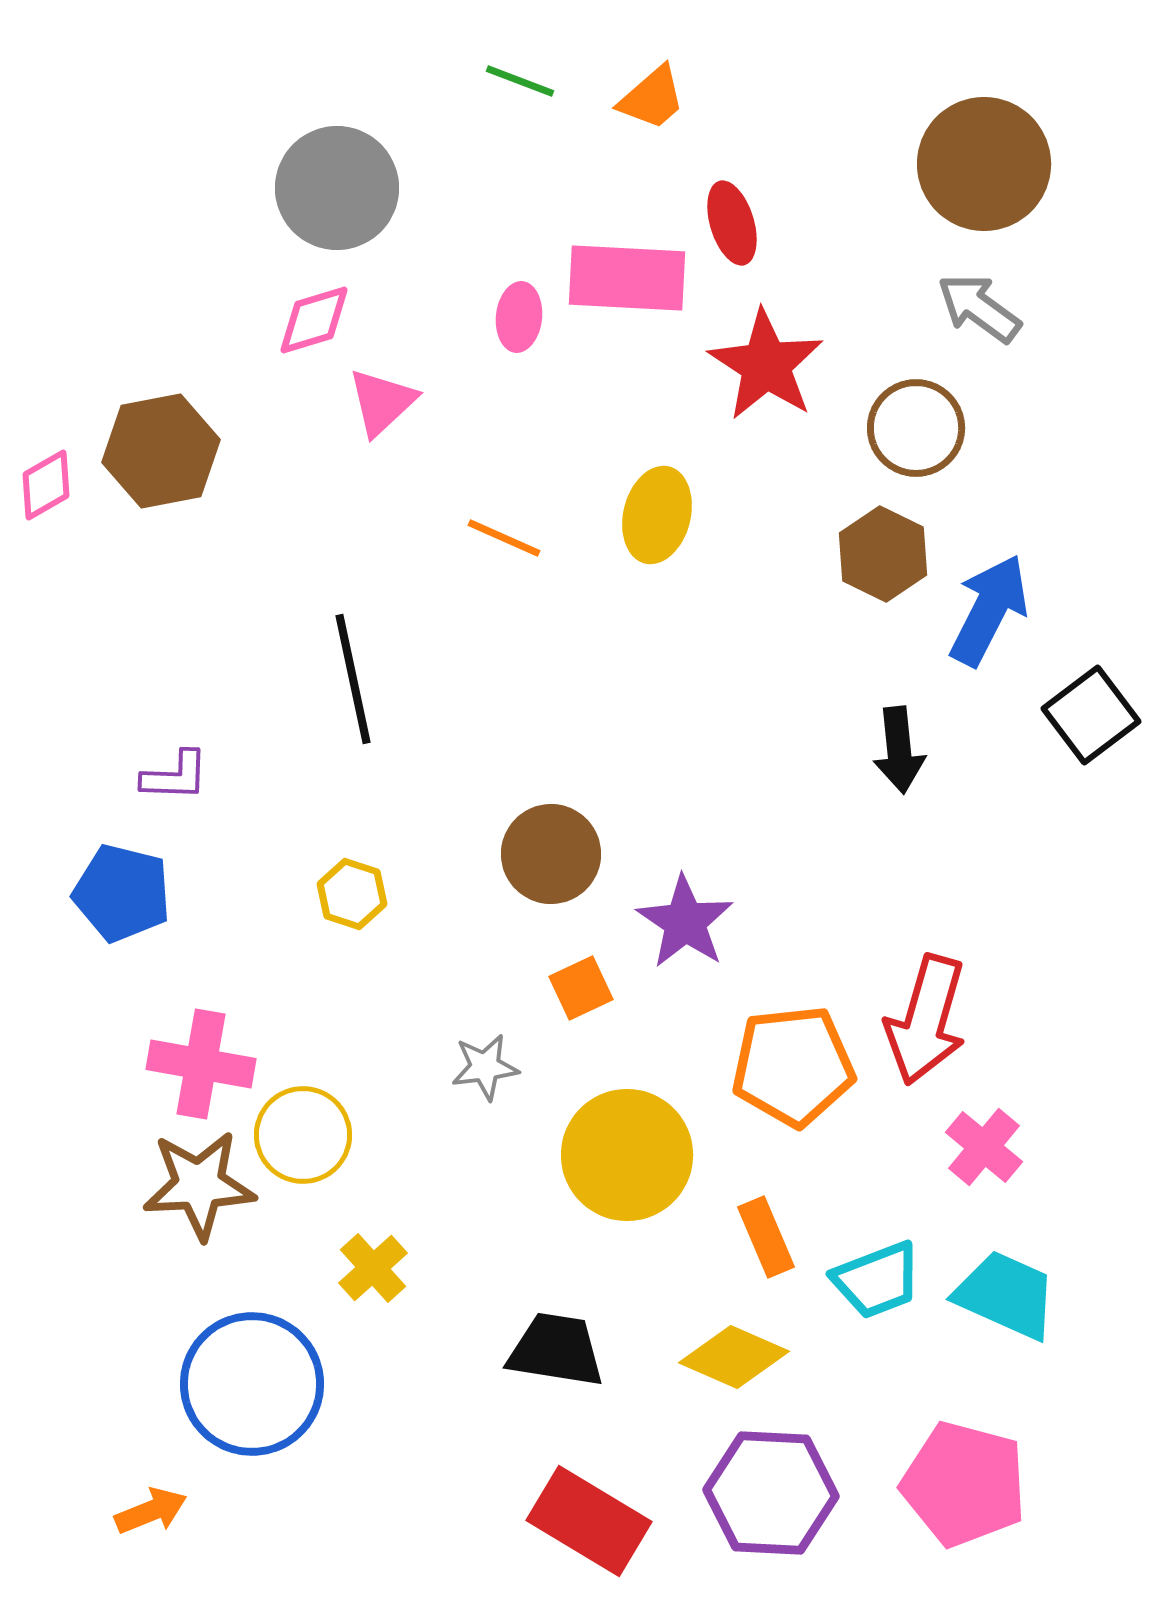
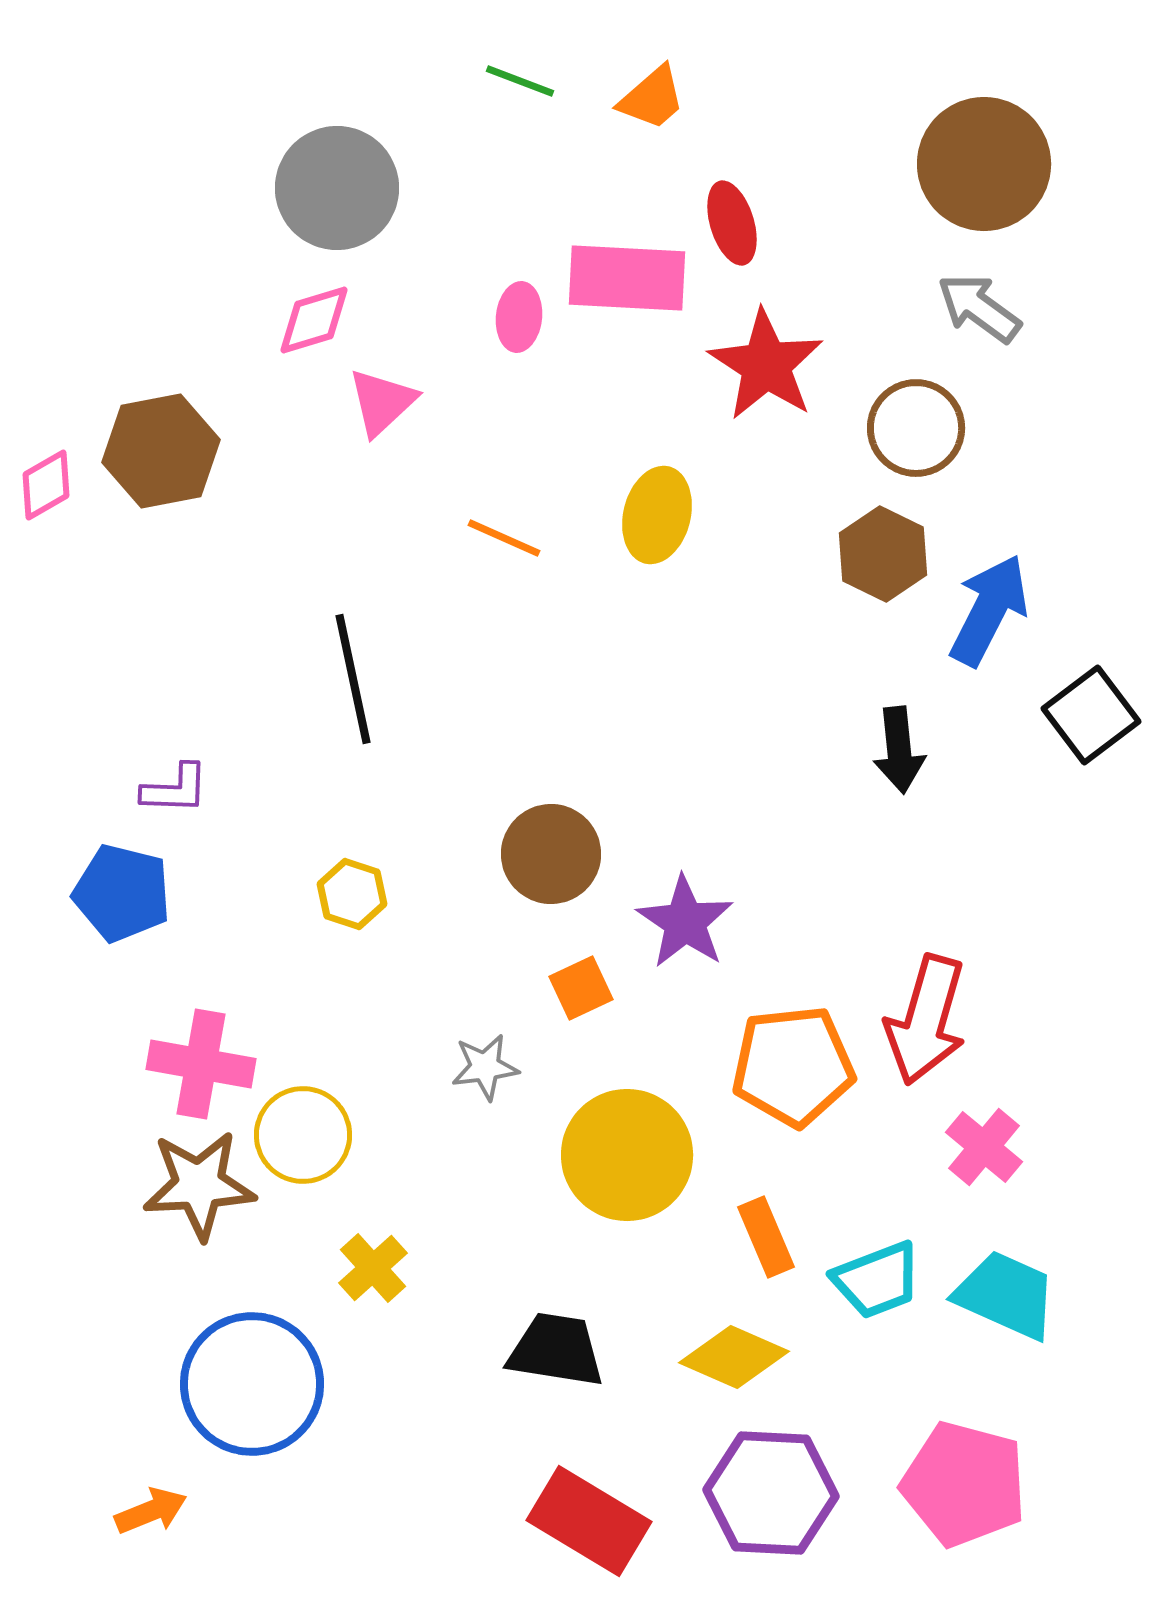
purple L-shape at (175, 776): moved 13 px down
